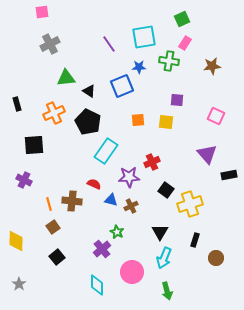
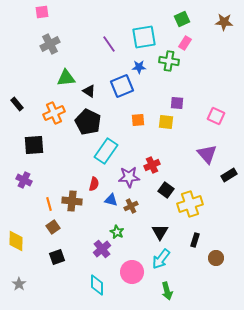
brown star at (212, 66): moved 12 px right, 44 px up; rotated 12 degrees clockwise
purple square at (177, 100): moved 3 px down
black rectangle at (17, 104): rotated 24 degrees counterclockwise
red cross at (152, 162): moved 3 px down
black rectangle at (229, 175): rotated 21 degrees counterclockwise
red semicircle at (94, 184): rotated 80 degrees clockwise
black square at (57, 257): rotated 21 degrees clockwise
cyan arrow at (164, 258): moved 3 px left, 1 px down; rotated 15 degrees clockwise
